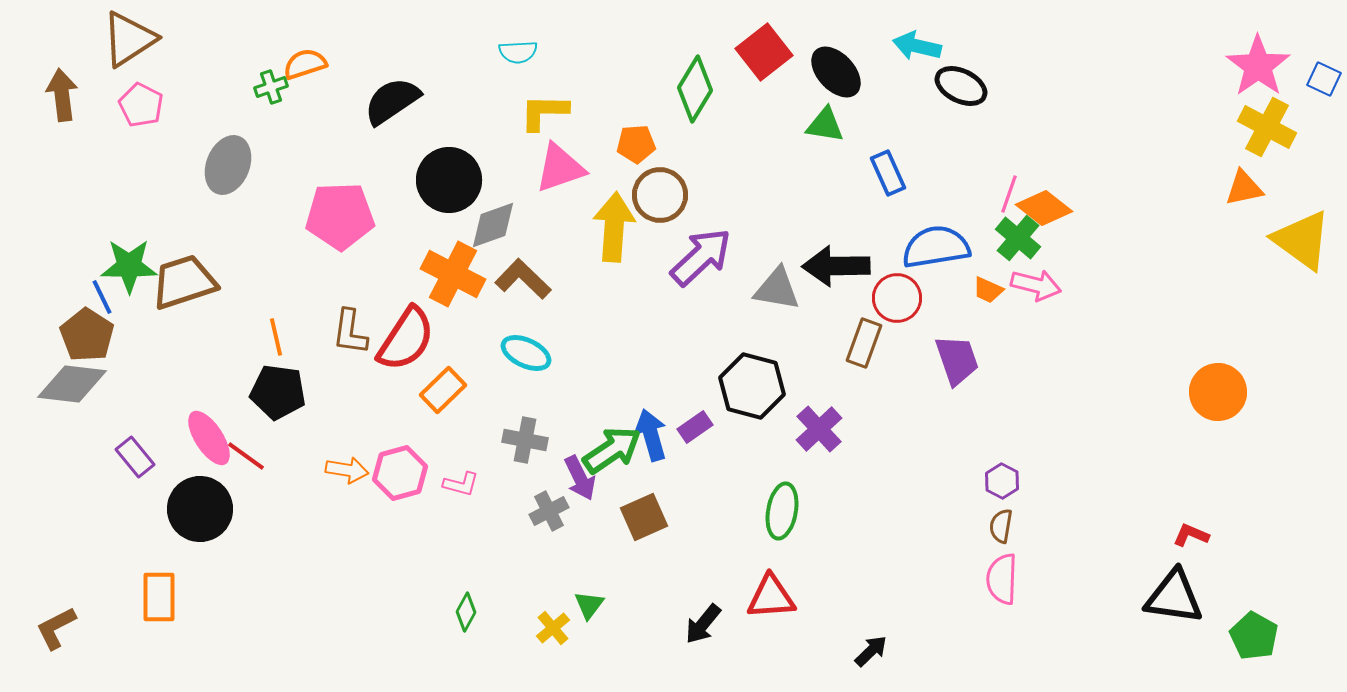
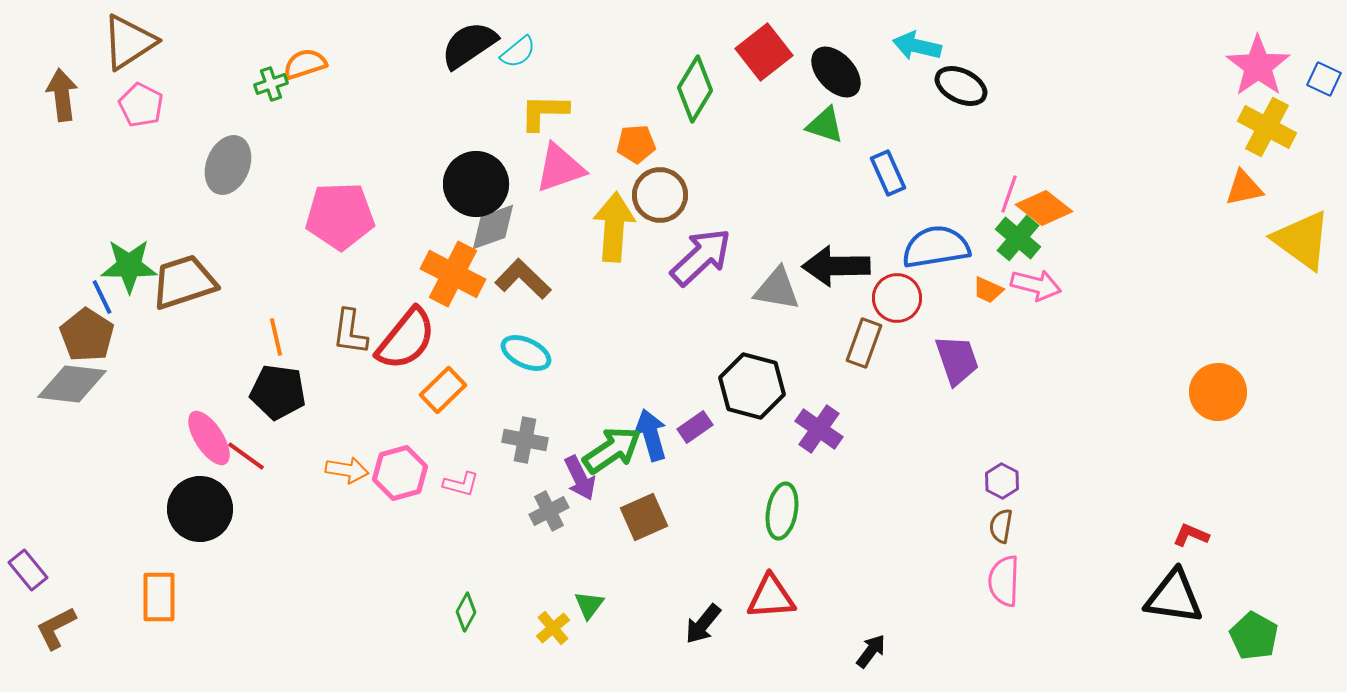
brown triangle at (129, 39): moved 3 px down
cyan semicircle at (518, 52): rotated 36 degrees counterclockwise
green cross at (271, 87): moved 3 px up
black semicircle at (392, 101): moved 77 px right, 56 px up
green triangle at (825, 125): rotated 9 degrees clockwise
black circle at (449, 180): moved 27 px right, 4 px down
gray diamond at (493, 225): moved 2 px down
red semicircle at (406, 339): rotated 6 degrees clockwise
purple cross at (819, 429): rotated 12 degrees counterclockwise
purple rectangle at (135, 457): moved 107 px left, 113 px down
pink semicircle at (1002, 579): moved 2 px right, 2 px down
black arrow at (871, 651): rotated 9 degrees counterclockwise
